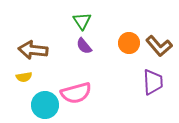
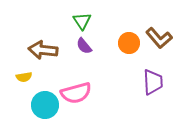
brown L-shape: moved 8 px up
brown arrow: moved 10 px right
